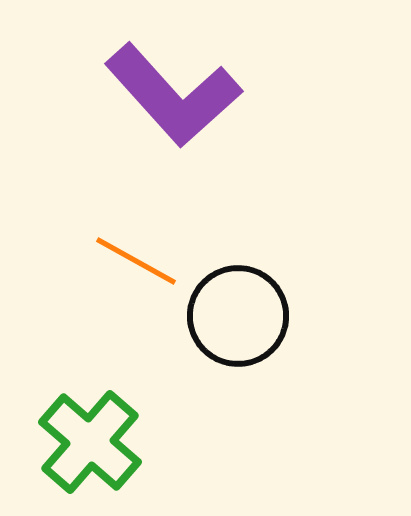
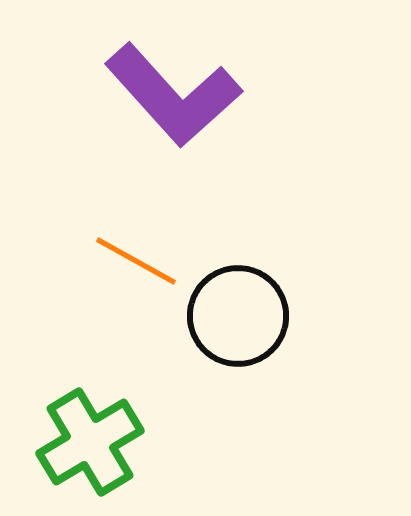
green cross: rotated 18 degrees clockwise
